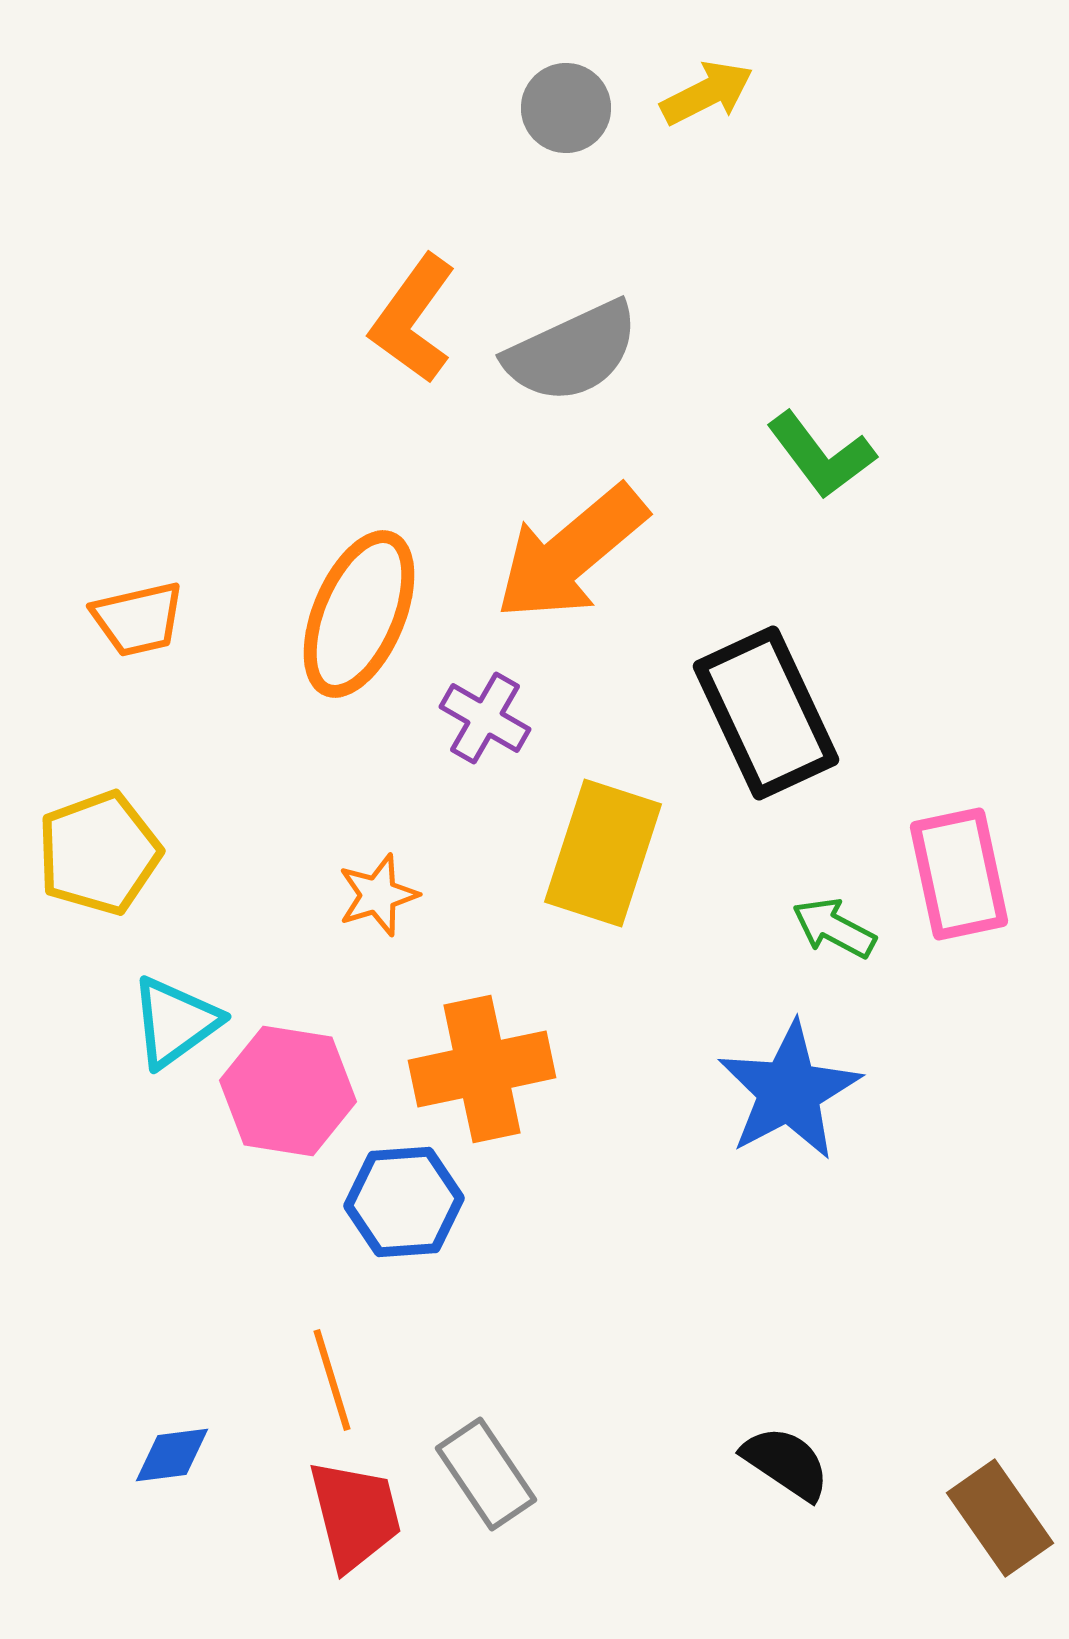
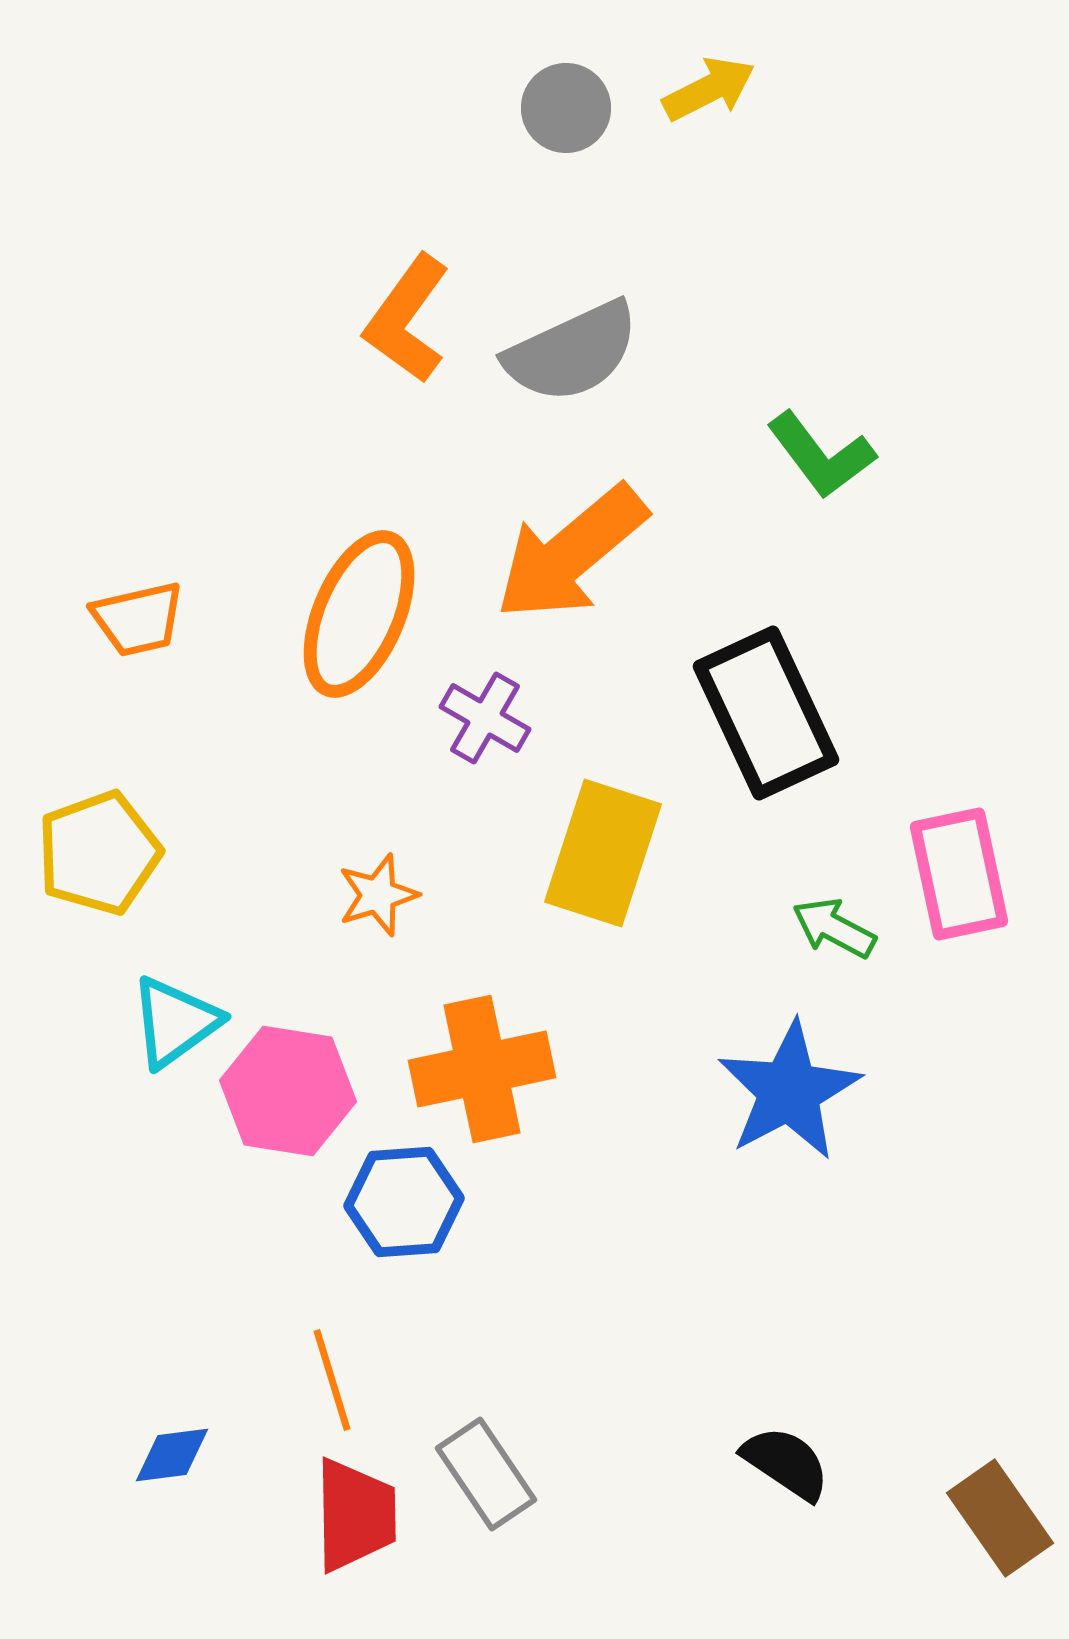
yellow arrow: moved 2 px right, 4 px up
orange L-shape: moved 6 px left
red trapezoid: rotated 13 degrees clockwise
